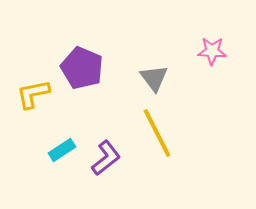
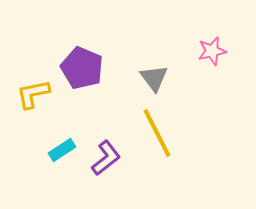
pink star: rotated 16 degrees counterclockwise
